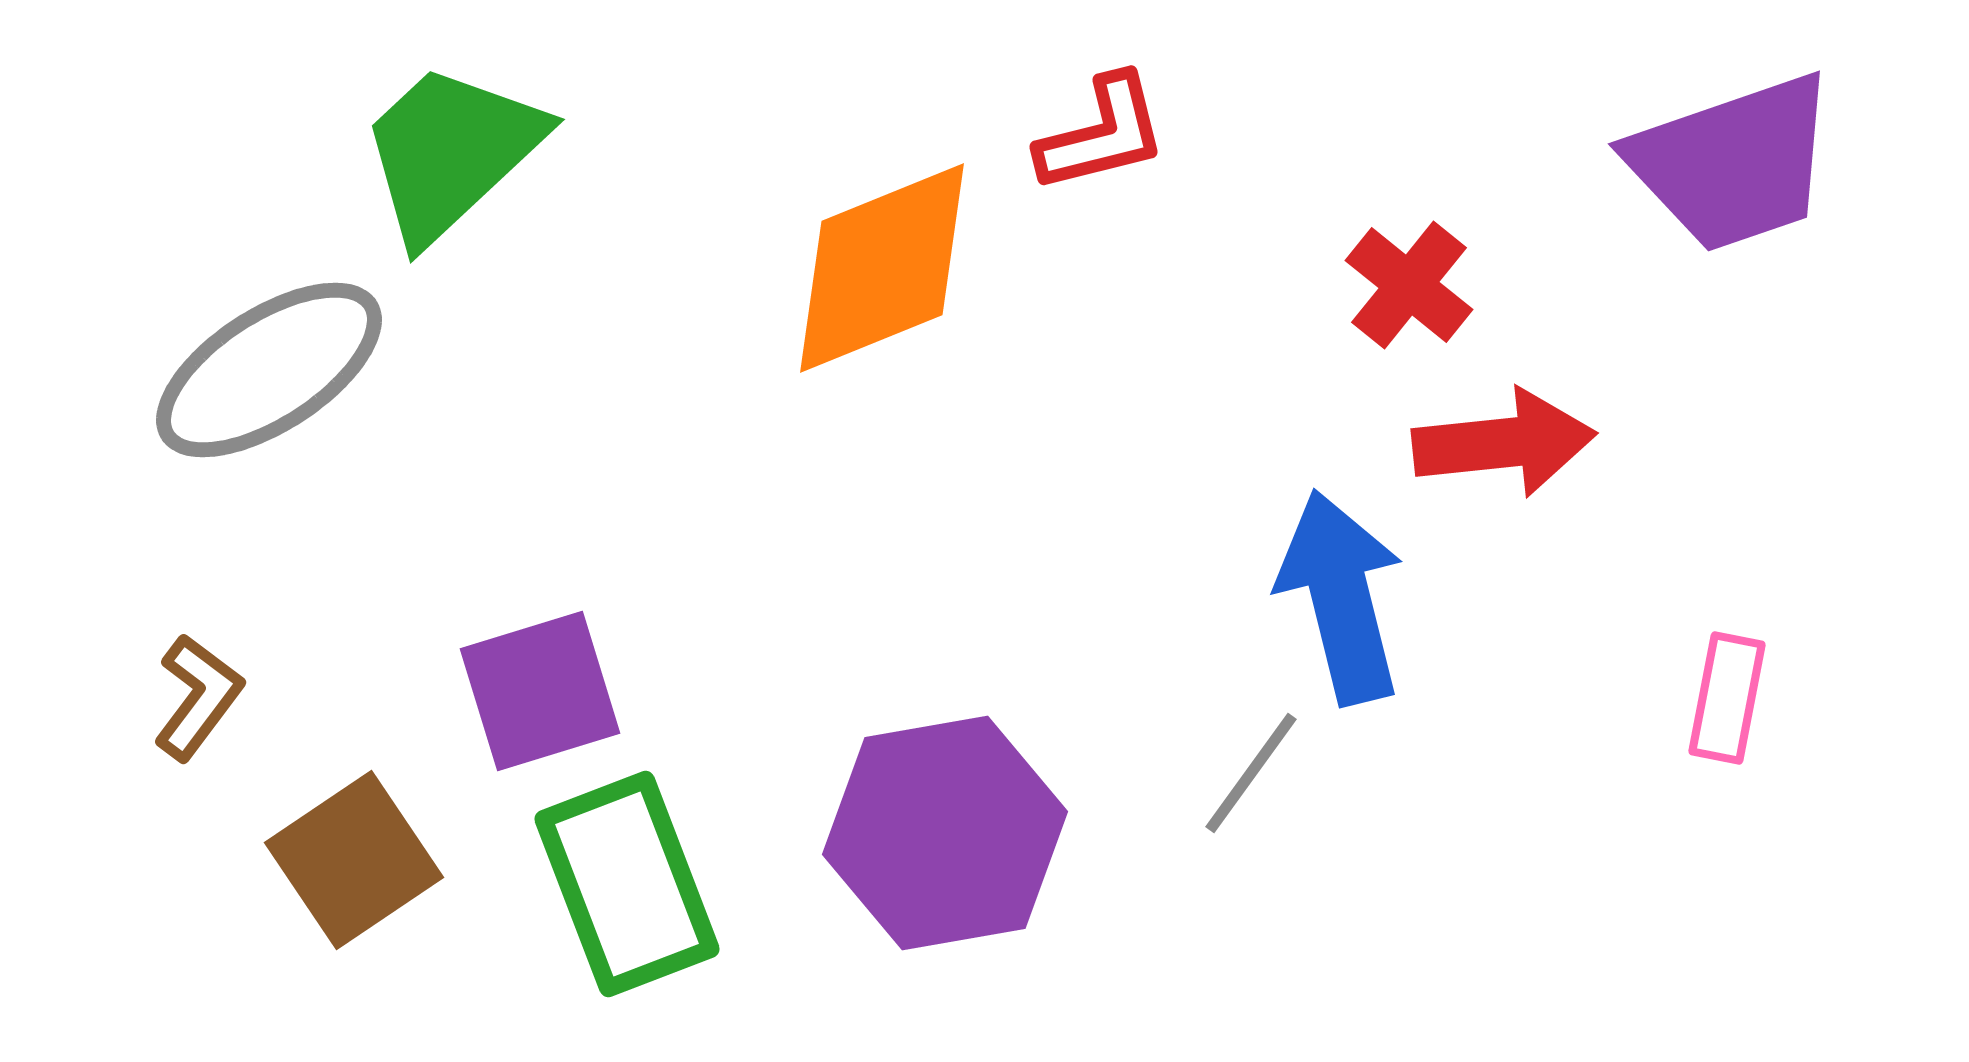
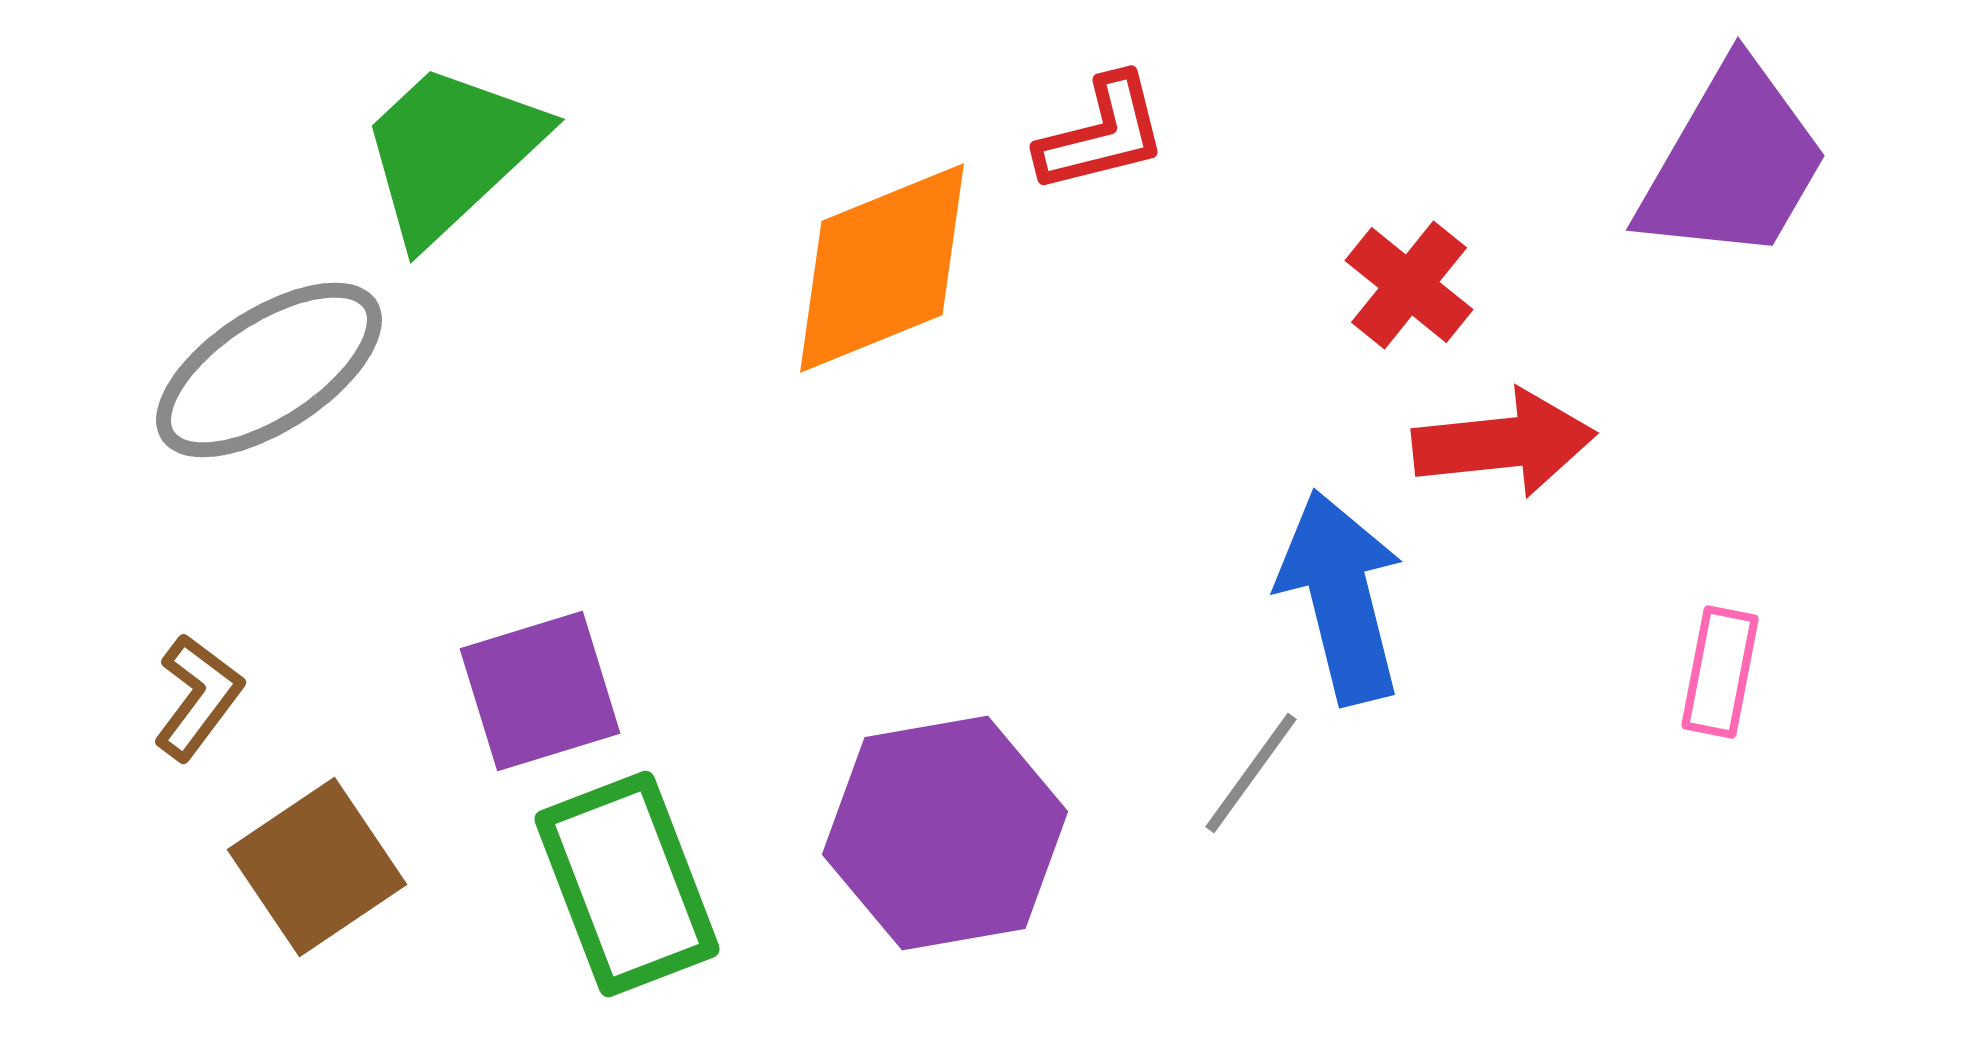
purple trapezoid: rotated 41 degrees counterclockwise
pink rectangle: moved 7 px left, 26 px up
brown square: moved 37 px left, 7 px down
